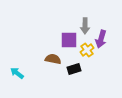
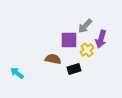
gray arrow: rotated 42 degrees clockwise
